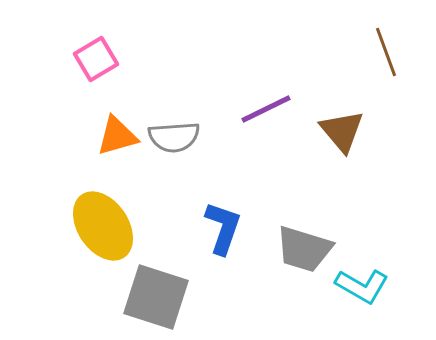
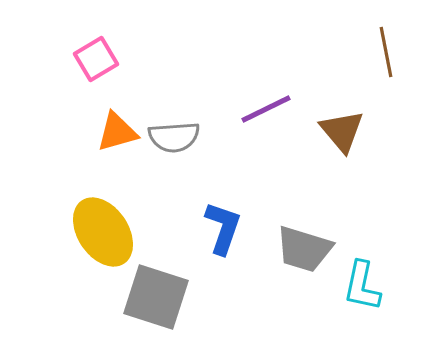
brown line: rotated 9 degrees clockwise
orange triangle: moved 4 px up
yellow ellipse: moved 6 px down
cyan L-shape: rotated 72 degrees clockwise
